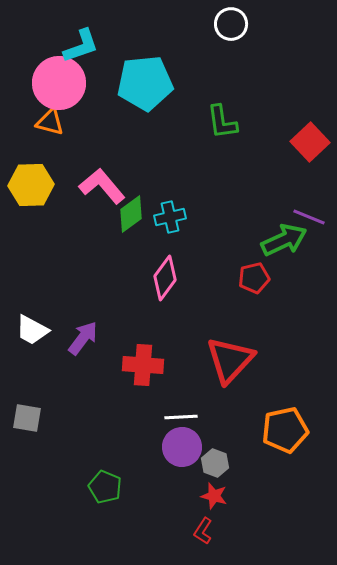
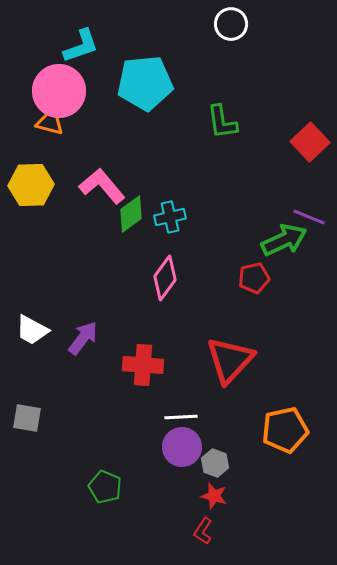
pink circle: moved 8 px down
